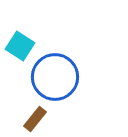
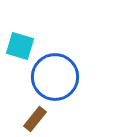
cyan square: rotated 16 degrees counterclockwise
